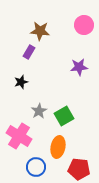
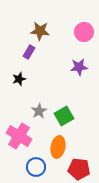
pink circle: moved 7 px down
black star: moved 2 px left, 3 px up
